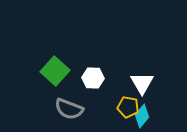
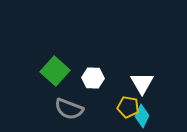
cyan diamond: rotated 15 degrees counterclockwise
